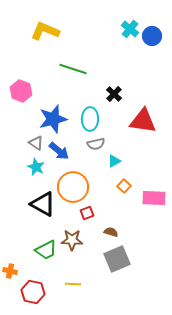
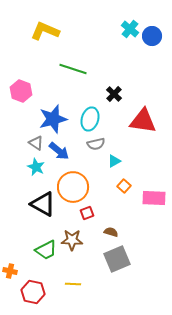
cyan ellipse: rotated 15 degrees clockwise
